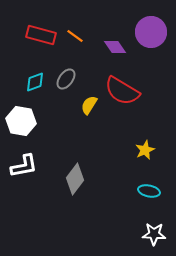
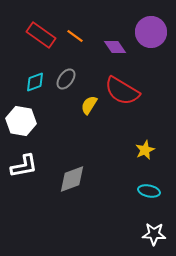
red rectangle: rotated 20 degrees clockwise
gray diamond: moved 3 px left; rotated 32 degrees clockwise
